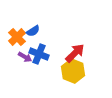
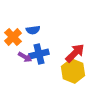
blue semicircle: moved 1 px up; rotated 24 degrees clockwise
orange cross: moved 4 px left
blue cross: rotated 36 degrees counterclockwise
